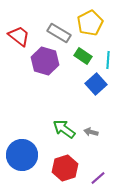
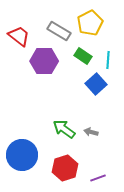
gray rectangle: moved 2 px up
purple hexagon: moved 1 px left; rotated 16 degrees counterclockwise
purple line: rotated 21 degrees clockwise
